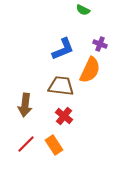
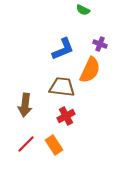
brown trapezoid: moved 1 px right, 1 px down
red cross: moved 2 px right; rotated 24 degrees clockwise
